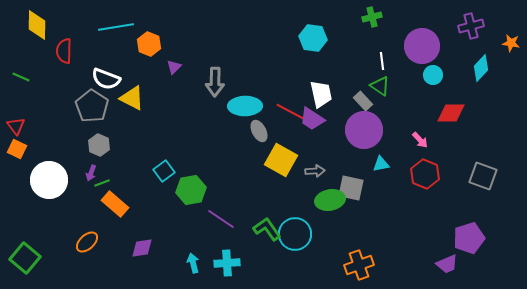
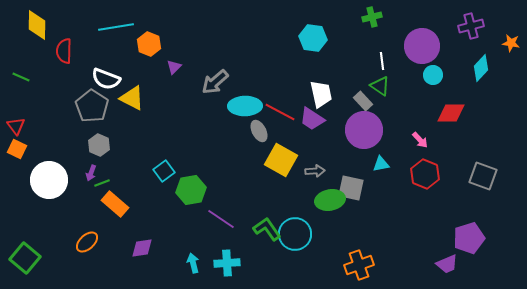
gray arrow at (215, 82): rotated 48 degrees clockwise
red line at (291, 112): moved 11 px left
